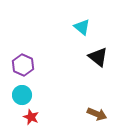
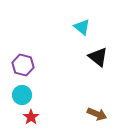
purple hexagon: rotated 10 degrees counterclockwise
red star: rotated 14 degrees clockwise
